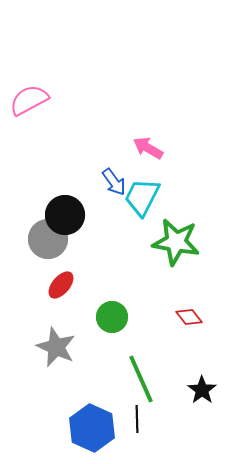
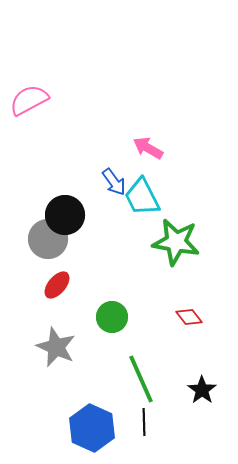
cyan trapezoid: rotated 54 degrees counterclockwise
red ellipse: moved 4 px left
black line: moved 7 px right, 3 px down
